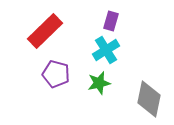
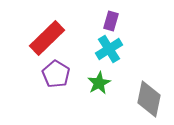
red rectangle: moved 2 px right, 7 px down
cyan cross: moved 3 px right, 1 px up
purple pentagon: rotated 16 degrees clockwise
green star: rotated 15 degrees counterclockwise
